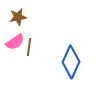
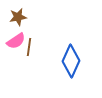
pink semicircle: moved 1 px right, 1 px up
blue diamond: moved 1 px up
